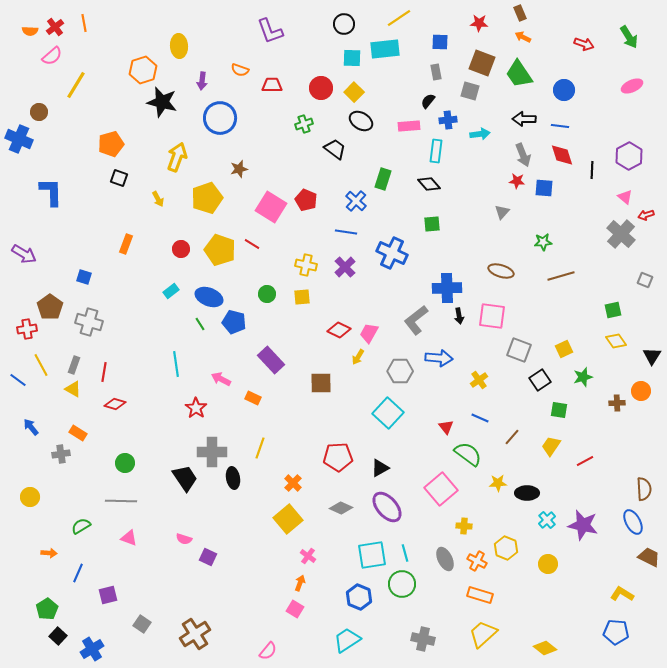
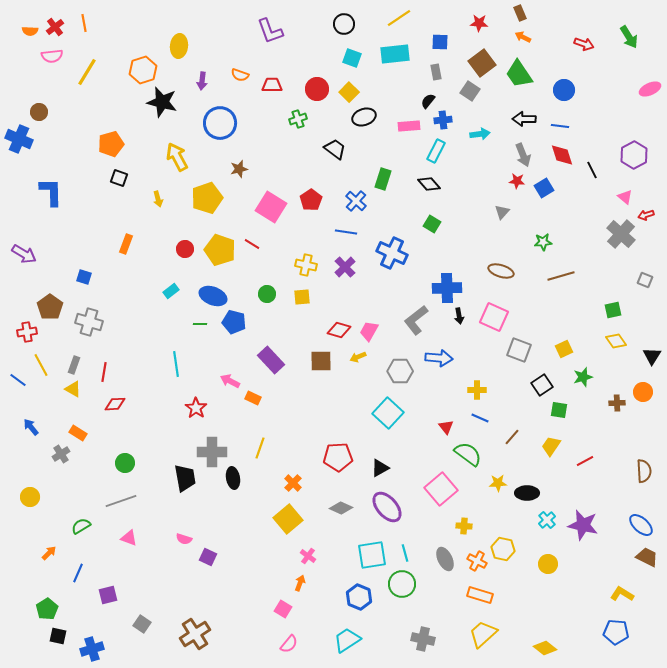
yellow ellipse at (179, 46): rotated 10 degrees clockwise
cyan rectangle at (385, 49): moved 10 px right, 5 px down
pink semicircle at (52, 56): rotated 35 degrees clockwise
cyan square at (352, 58): rotated 18 degrees clockwise
brown square at (482, 63): rotated 32 degrees clockwise
orange semicircle at (240, 70): moved 5 px down
yellow line at (76, 85): moved 11 px right, 13 px up
pink ellipse at (632, 86): moved 18 px right, 3 px down
red circle at (321, 88): moved 4 px left, 1 px down
gray square at (470, 91): rotated 18 degrees clockwise
yellow square at (354, 92): moved 5 px left
blue circle at (220, 118): moved 5 px down
blue cross at (448, 120): moved 5 px left
black ellipse at (361, 121): moved 3 px right, 4 px up; rotated 50 degrees counterclockwise
green cross at (304, 124): moved 6 px left, 5 px up
cyan rectangle at (436, 151): rotated 20 degrees clockwise
purple hexagon at (629, 156): moved 5 px right, 1 px up
yellow arrow at (177, 157): rotated 48 degrees counterclockwise
black line at (592, 170): rotated 30 degrees counterclockwise
blue square at (544, 188): rotated 36 degrees counterclockwise
yellow arrow at (158, 199): rotated 14 degrees clockwise
red pentagon at (306, 200): moved 5 px right; rotated 15 degrees clockwise
green square at (432, 224): rotated 36 degrees clockwise
red circle at (181, 249): moved 4 px right
blue ellipse at (209, 297): moved 4 px right, 1 px up
pink square at (492, 316): moved 2 px right, 1 px down; rotated 16 degrees clockwise
green line at (200, 324): rotated 56 degrees counterclockwise
red cross at (27, 329): moved 3 px down
red diamond at (339, 330): rotated 10 degrees counterclockwise
pink trapezoid at (369, 333): moved 2 px up
yellow arrow at (358, 357): rotated 35 degrees clockwise
pink arrow at (221, 379): moved 9 px right, 2 px down
yellow cross at (479, 380): moved 2 px left, 10 px down; rotated 36 degrees clockwise
black square at (540, 380): moved 2 px right, 5 px down
brown square at (321, 383): moved 22 px up
orange circle at (641, 391): moved 2 px right, 1 px down
red diamond at (115, 404): rotated 20 degrees counterclockwise
gray cross at (61, 454): rotated 24 degrees counterclockwise
black trapezoid at (185, 478): rotated 24 degrees clockwise
brown semicircle at (644, 489): moved 18 px up
gray line at (121, 501): rotated 20 degrees counterclockwise
blue ellipse at (633, 522): moved 8 px right, 3 px down; rotated 20 degrees counterclockwise
yellow hexagon at (506, 548): moved 3 px left, 1 px down; rotated 10 degrees counterclockwise
orange arrow at (49, 553): rotated 49 degrees counterclockwise
brown trapezoid at (649, 557): moved 2 px left
pink square at (295, 609): moved 12 px left
black square at (58, 636): rotated 30 degrees counterclockwise
blue cross at (92, 649): rotated 15 degrees clockwise
pink semicircle at (268, 651): moved 21 px right, 7 px up
